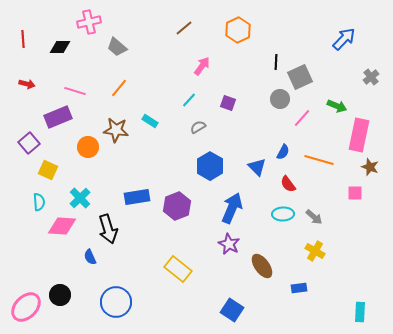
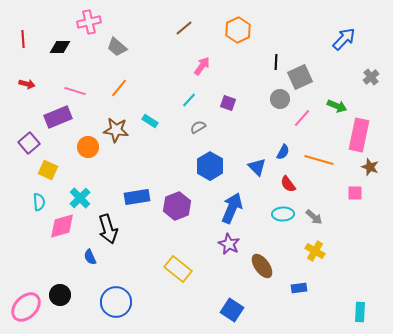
pink diamond at (62, 226): rotated 20 degrees counterclockwise
